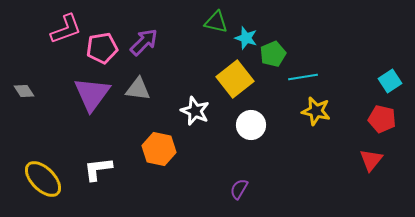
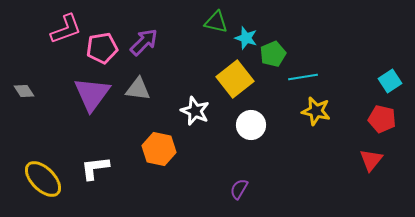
white L-shape: moved 3 px left, 1 px up
